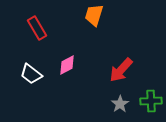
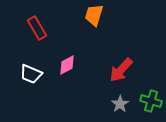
white trapezoid: rotated 15 degrees counterclockwise
green cross: rotated 20 degrees clockwise
